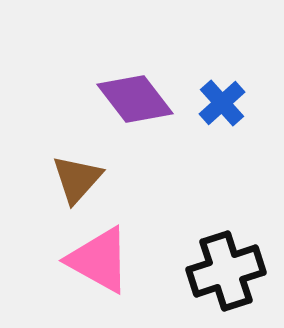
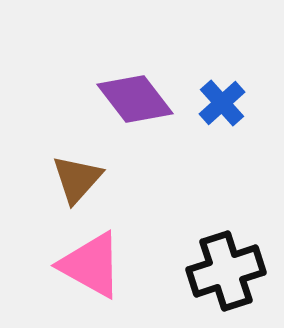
pink triangle: moved 8 px left, 5 px down
